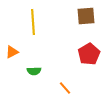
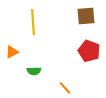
red pentagon: moved 3 px up; rotated 20 degrees counterclockwise
